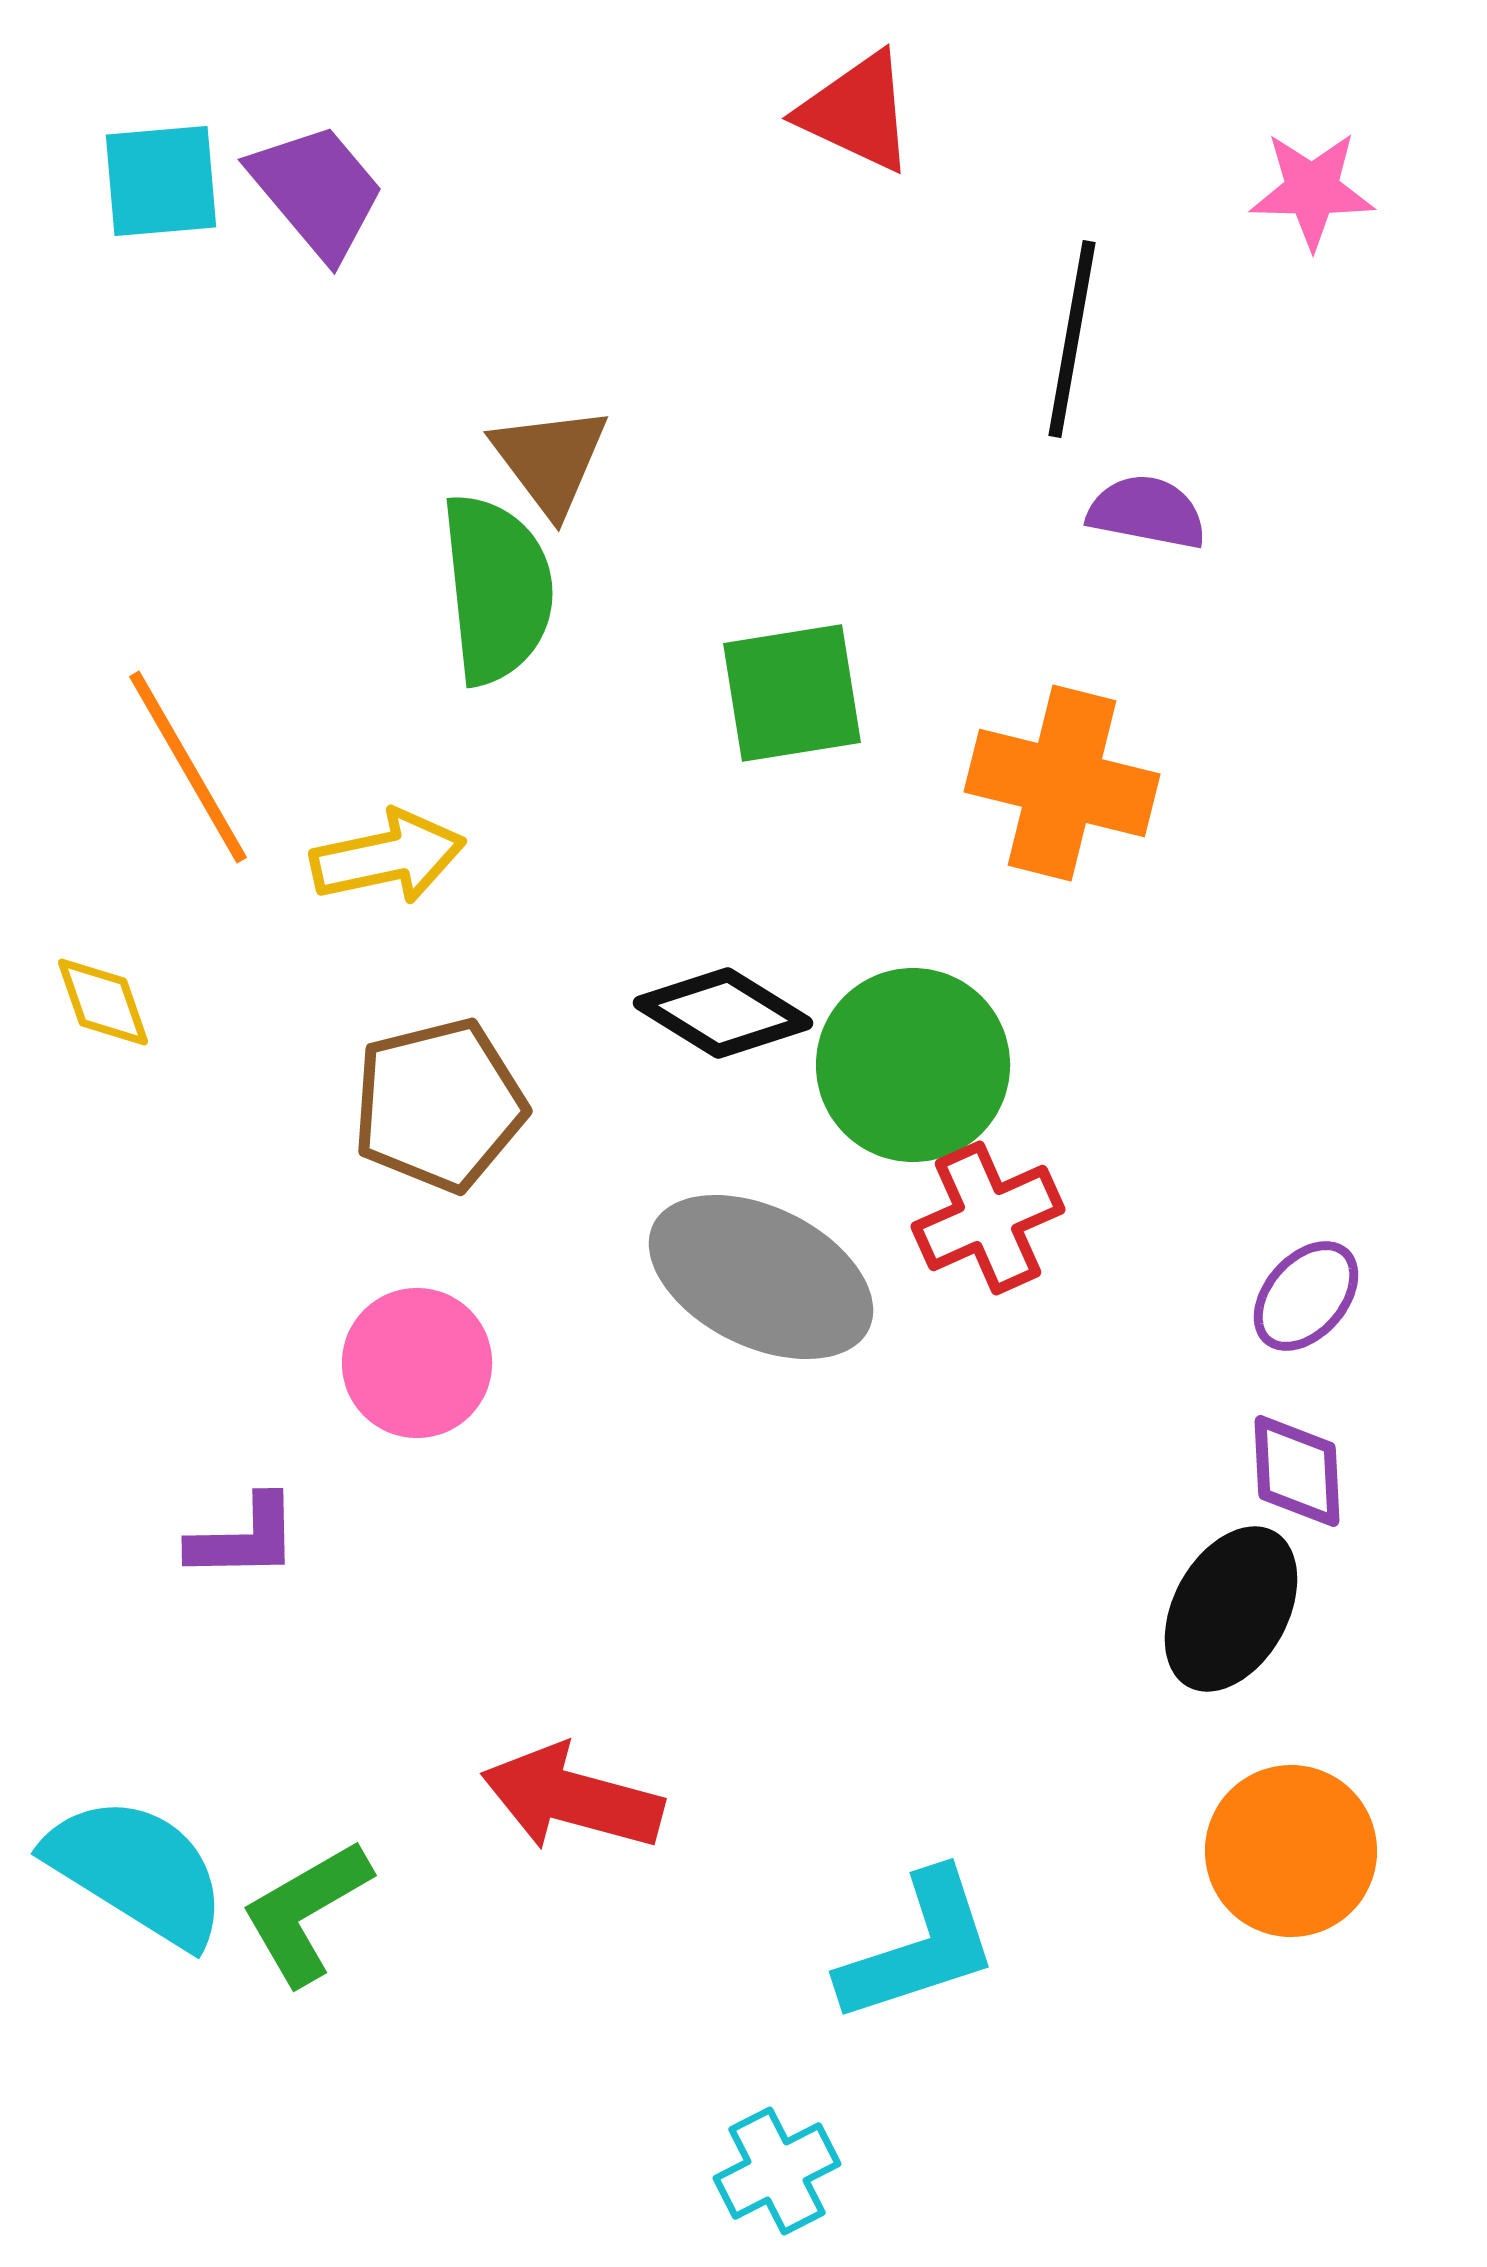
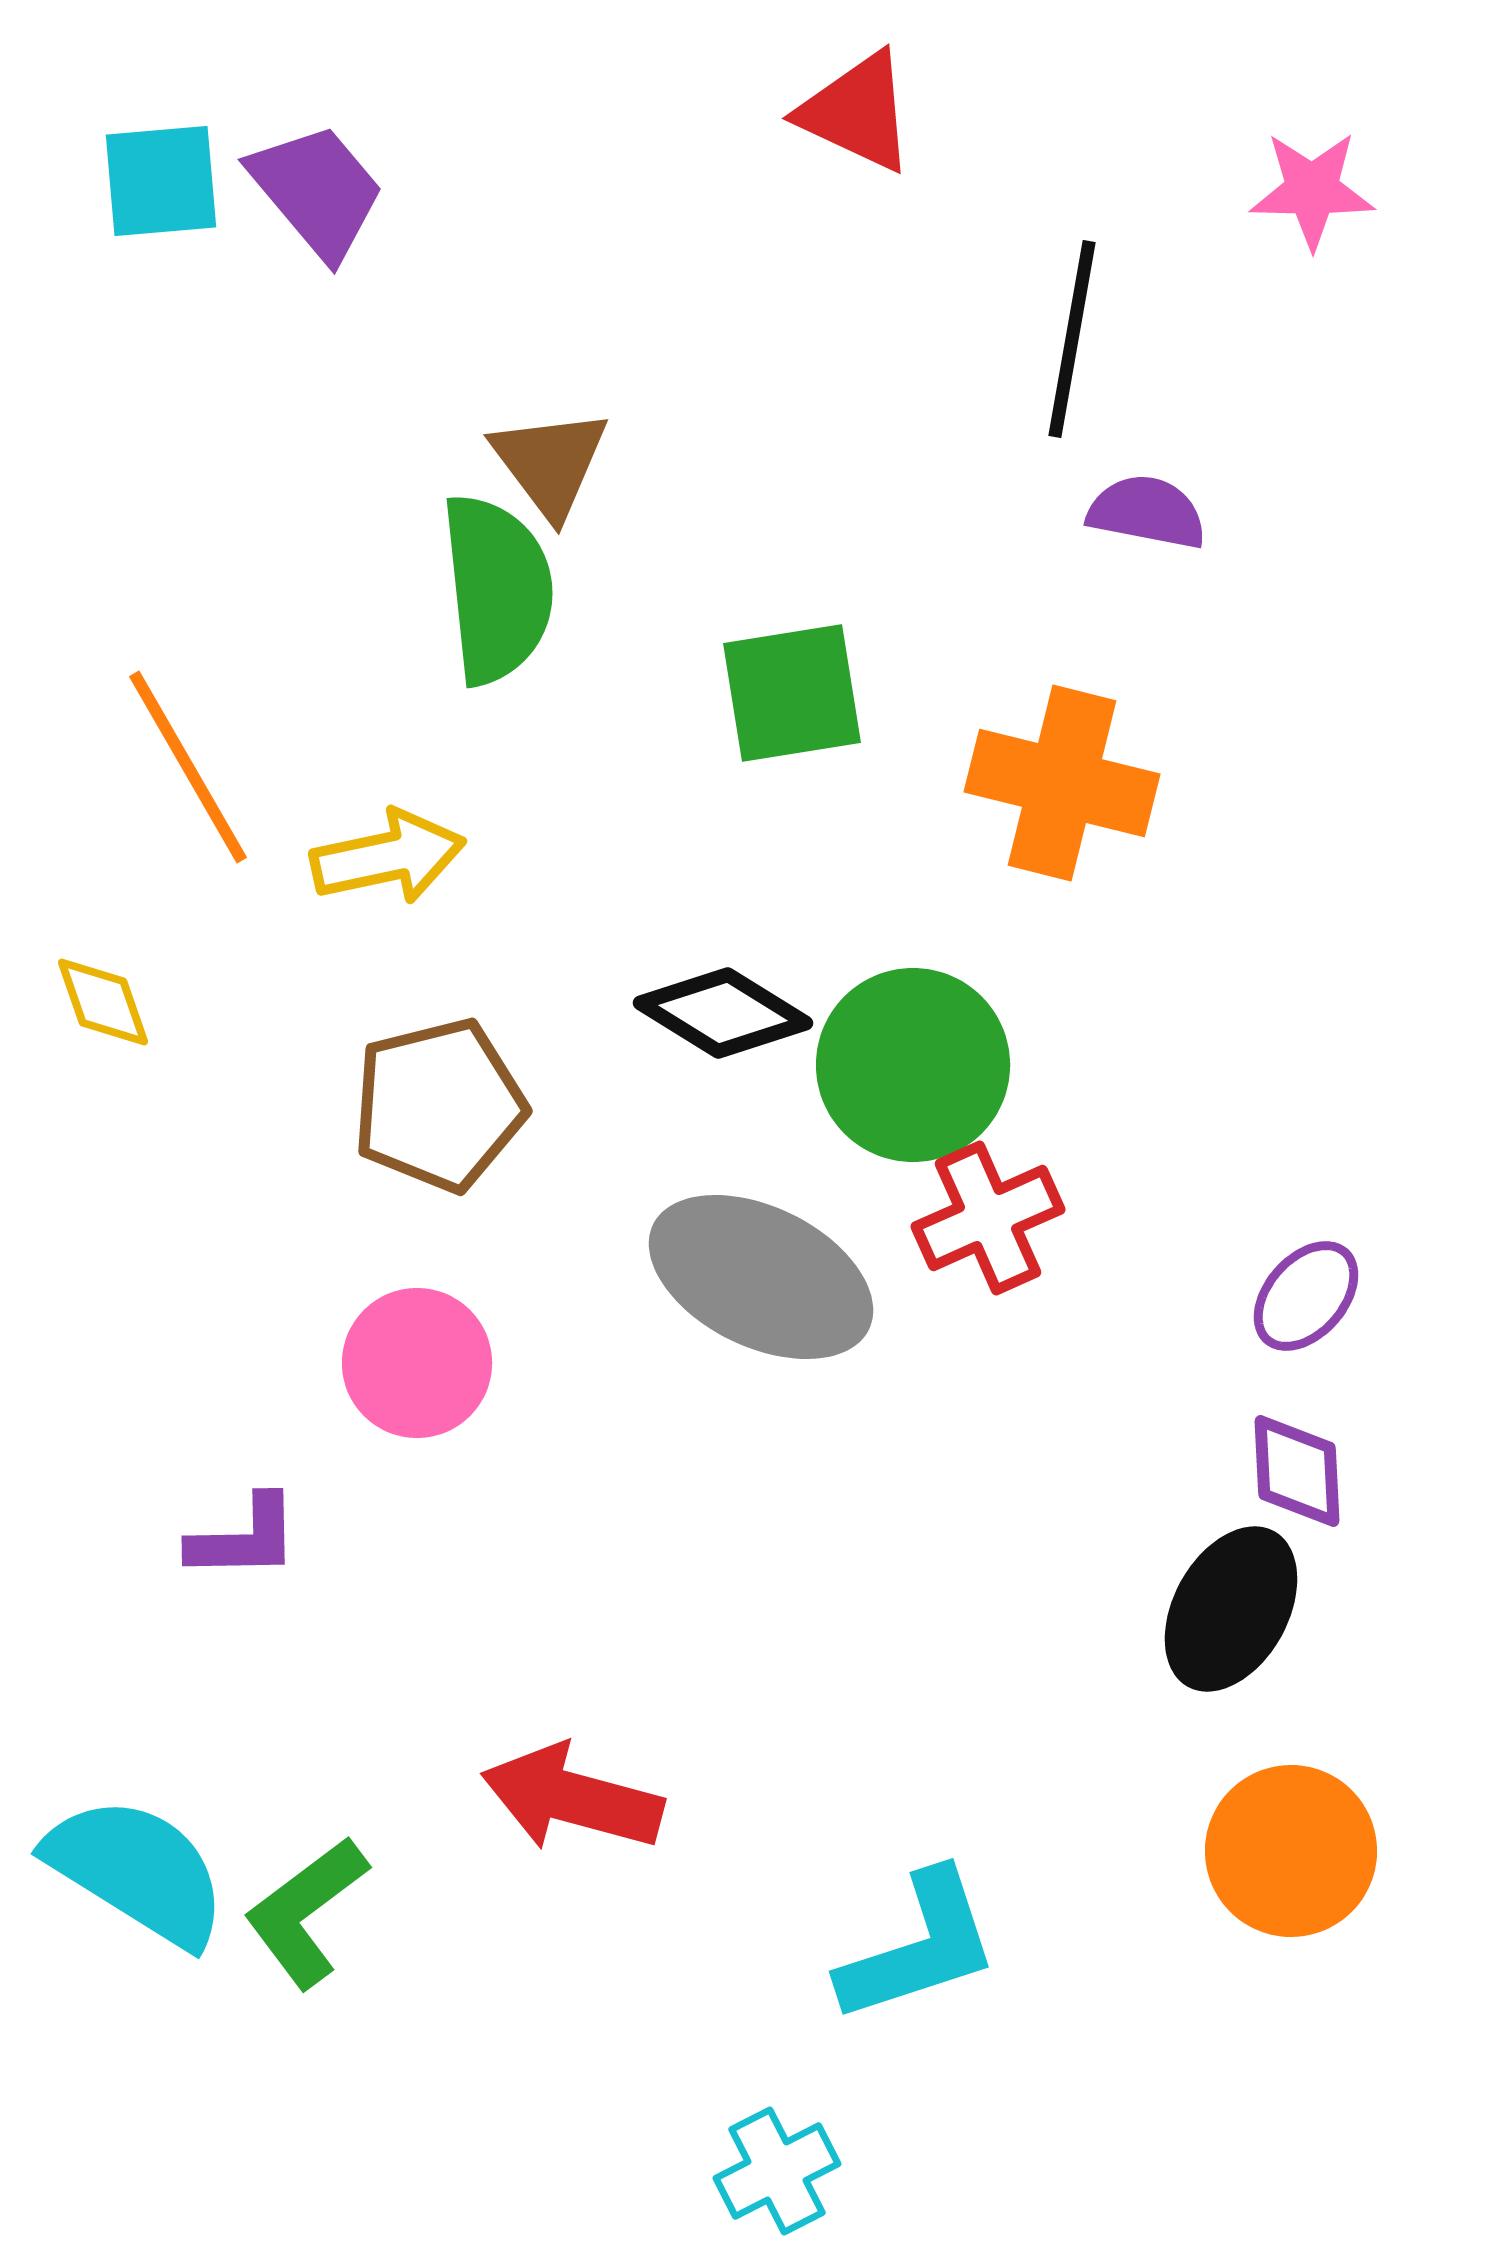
brown triangle: moved 3 px down
green L-shape: rotated 7 degrees counterclockwise
